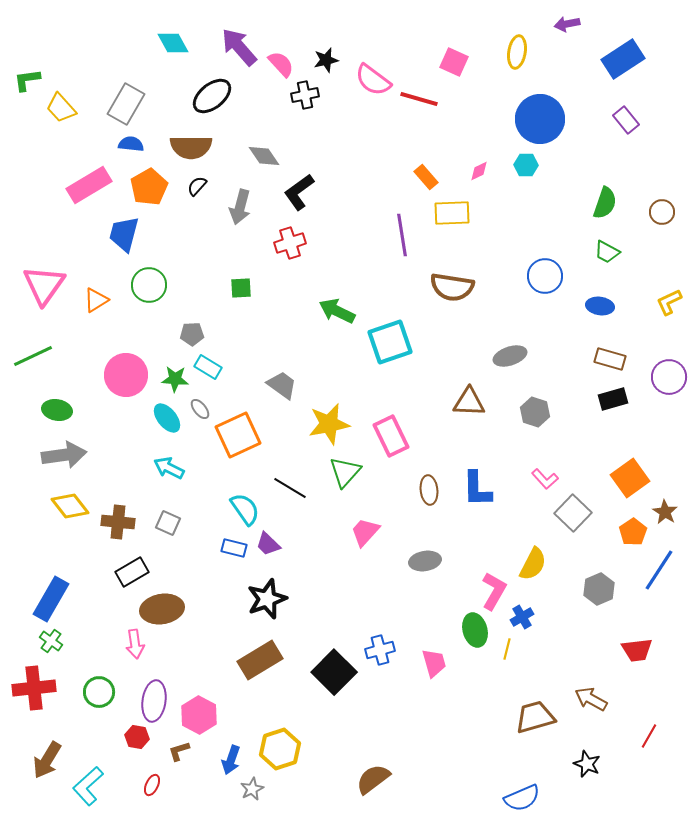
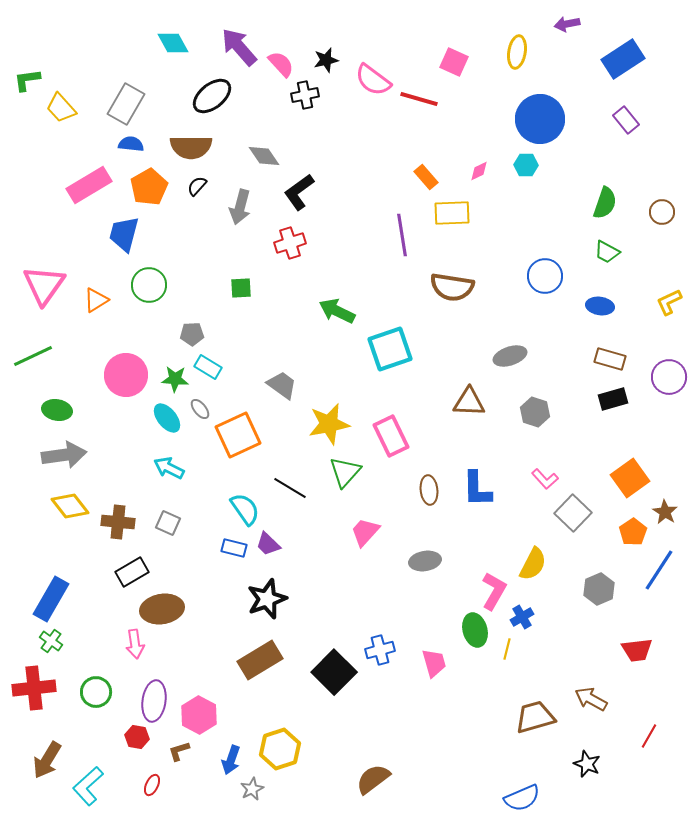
cyan square at (390, 342): moved 7 px down
green circle at (99, 692): moved 3 px left
